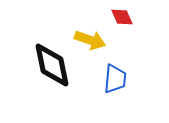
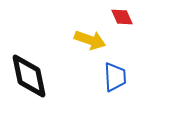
black diamond: moved 23 px left, 11 px down
blue trapezoid: moved 2 px up; rotated 8 degrees counterclockwise
